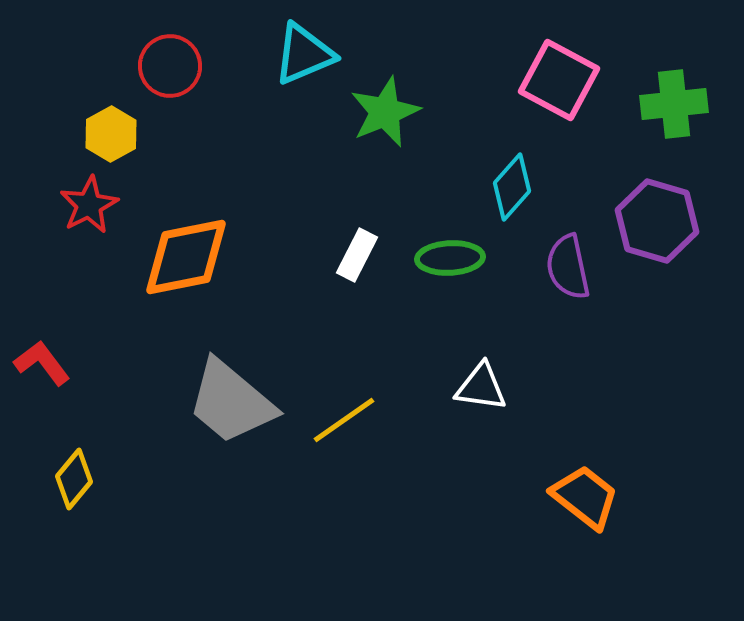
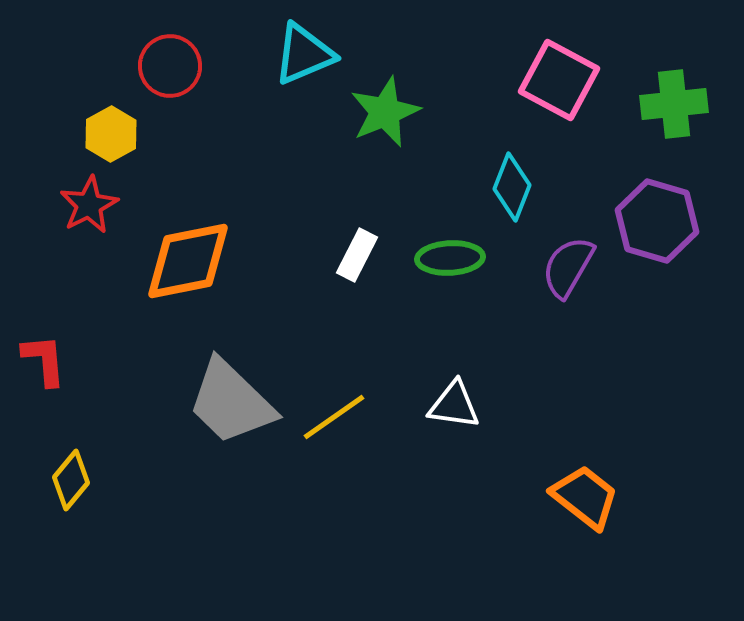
cyan diamond: rotated 20 degrees counterclockwise
orange diamond: moved 2 px right, 4 px down
purple semicircle: rotated 42 degrees clockwise
red L-shape: moved 2 px right, 3 px up; rotated 32 degrees clockwise
white triangle: moved 27 px left, 18 px down
gray trapezoid: rotated 4 degrees clockwise
yellow line: moved 10 px left, 3 px up
yellow diamond: moved 3 px left, 1 px down
